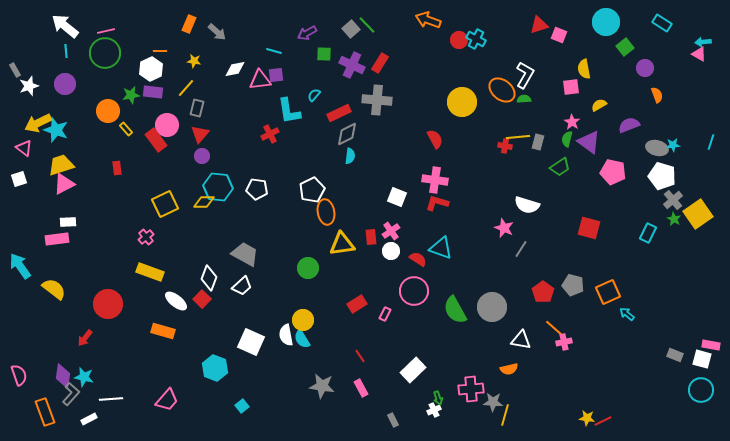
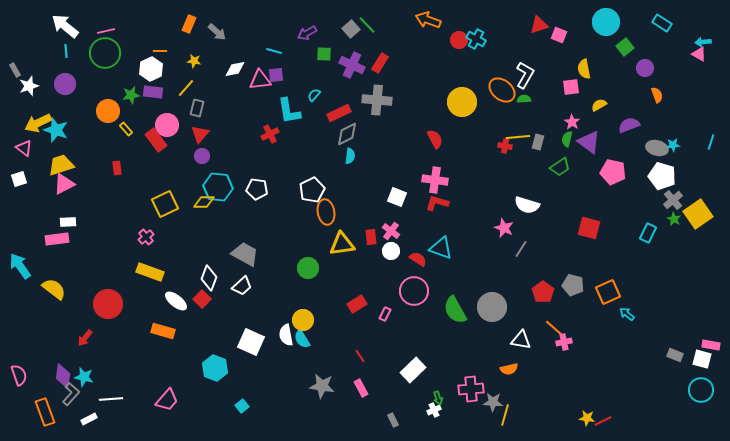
pink cross at (391, 231): rotated 18 degrees counterclockwise
